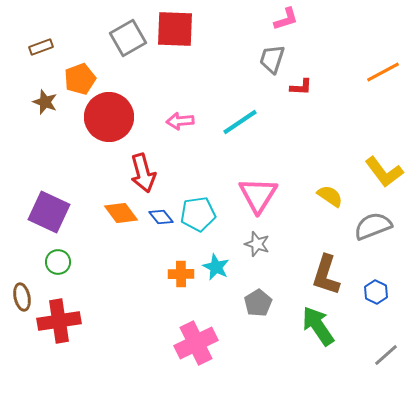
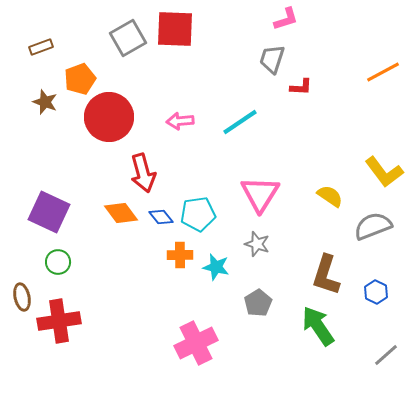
pink triangle: moved 2 px right, 1 px up
cyan star: rotated 12 degrees counterclockwise
orange cross: moved 1 px left, 19 px up
